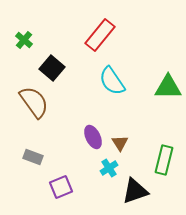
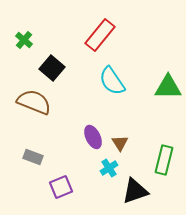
brown semicircle: rotated 32 degrees counterclockwise
